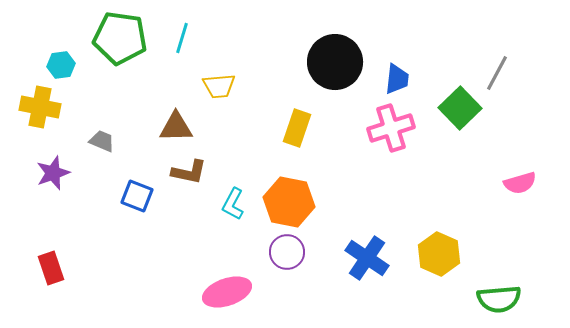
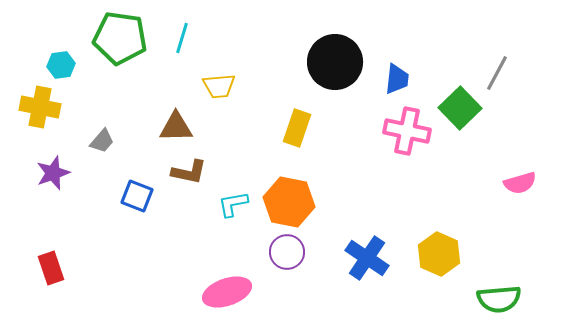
pink cross: moved 16 px right, 3 px down; rotated 30 degrees clockwise
gray trapezoid: rotated 108 degrees clockwise
cyan L-shape: rotated 52 degrees clockwise
